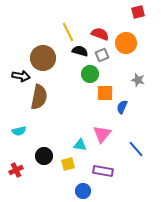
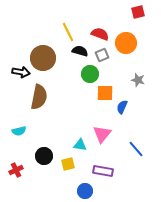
black arrow: moved 4 px up
blue circle: moved 2 px right
